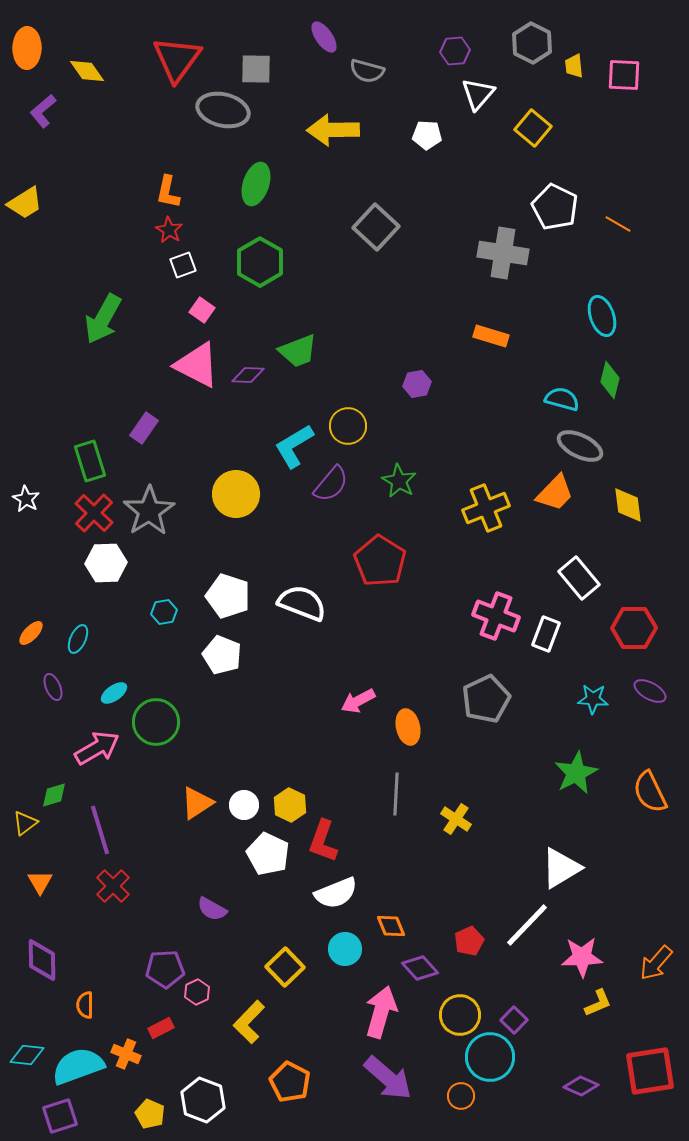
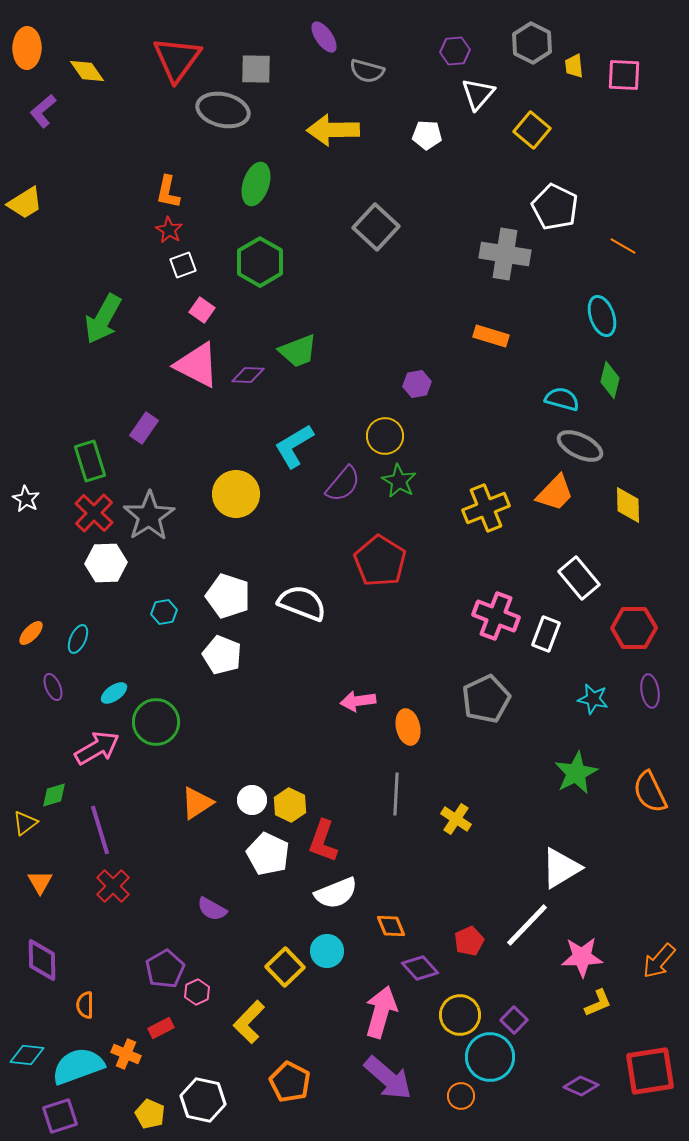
yellow square at (533, 128): moved 1 px left, 2 px down
orange line at (618, 224): moved 5 px right, 22 px down
gray cross at (503, 253): moved 2 px right, 1 px down
yellow circle at (348, 426): moved 37 px right, 10 px down
purple semicircle at (331, 484): moved 12 px right
yellow diamond at (628, 505): rotated 6 degrees clockwise
gray star at (149, 511): moved 5 px down
purple ellipse at (650, 691): rotated 52 degrees clockwise
cyan star at (593, 699): rotated 8 degrees clockwise
pink arrow at (358, 701): rotated 20 degrees clockwise
white circle at (244, 805): moved 8 px right, 5 px up
cyan circle at (345, 949): moved 18 px left, 2 px down
orange arrow at (656, 963): moved 3 px right, 2 px up
purple pentagon at (165, 969): rotated 27 degrees counterclockwise
white hexagon at (203, 1100): rotated 9 degrees counterclockwise
